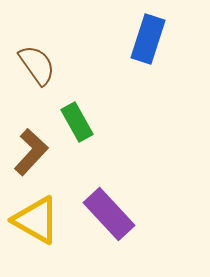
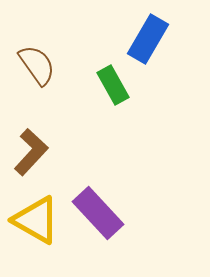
blue rectangle: rotated 12 degrees clockwise
green rectangle: moved 36 px right, 37 px up
purple rectangle: moved 11 px left, 1 px up
